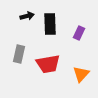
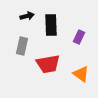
black rectangle: moved 1 px right, 1 px down
purple rectangle: moved 4 px down
gray rectangle: moved 3 px right, 8 px up
orange triangle: rotated 36 degrees counterclockwise
